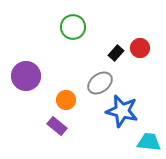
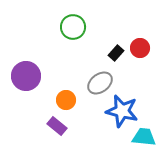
cyan trapezoid: moved 5 px left, 5 px up
